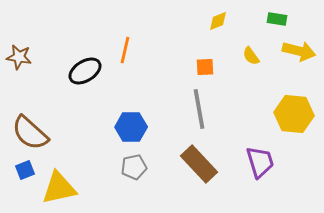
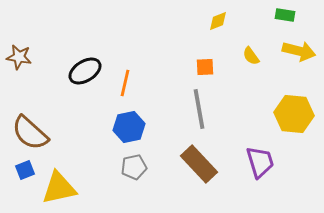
green rectangle: moved 8 px right, 4 px up
orange line: moved 33 px down
blue hexagon: moved 2 px left; rotated 12 degrees counterclockwise
